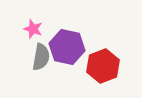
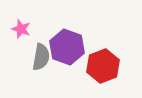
pink star: moved 12 px left
purple hexagon: rotated 8 degrees clockwise
